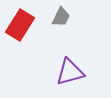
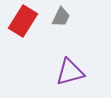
red rectangle: moved 3 px right, 4 px up
